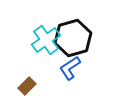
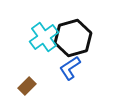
cyan cross: moved 2 px left, 3 px up
